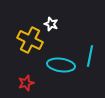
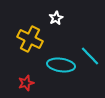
white star: moved 5 px right, 6 px up; rotated 24 degrees clockwise
yellow cross: moved 1 px up
cyan line: rotated 55 degrees counterclockwise
